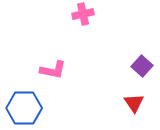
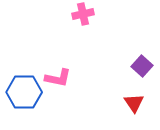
pink L-shape: moved 5 px right, 8 px down
blue hexagon: moved 16 px up
